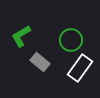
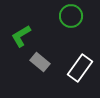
green circle: moved 24 px up
